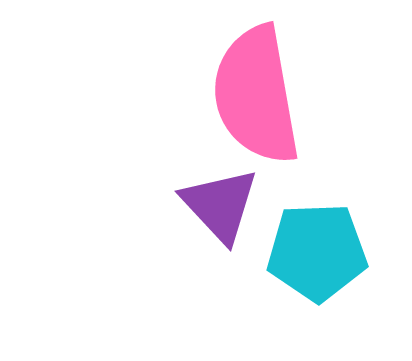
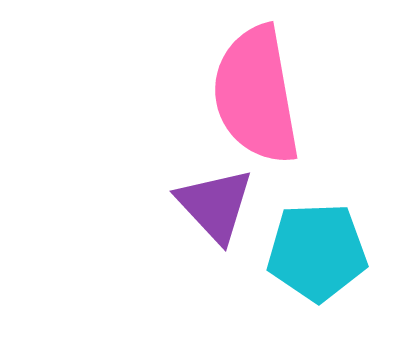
purple triangle: moved 5 px left
